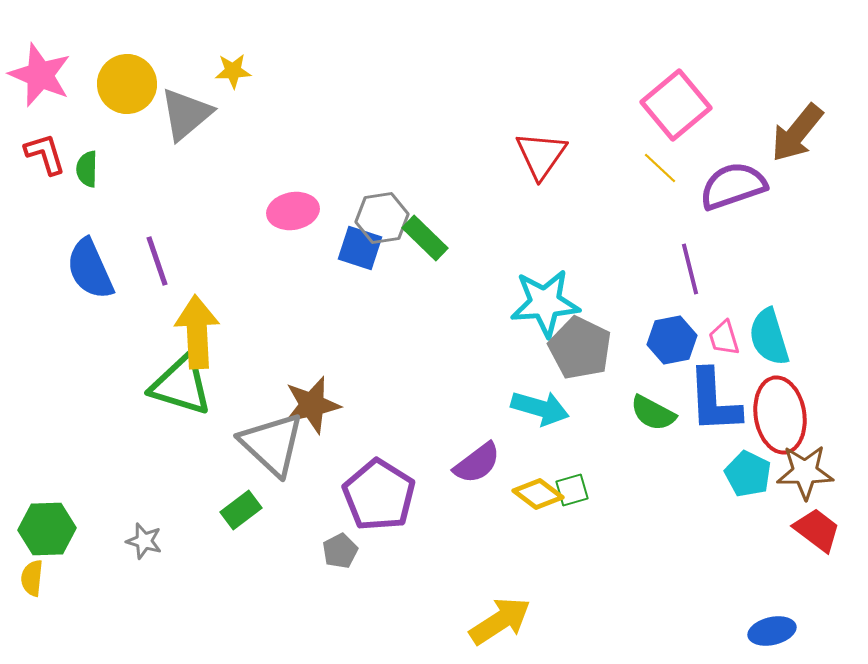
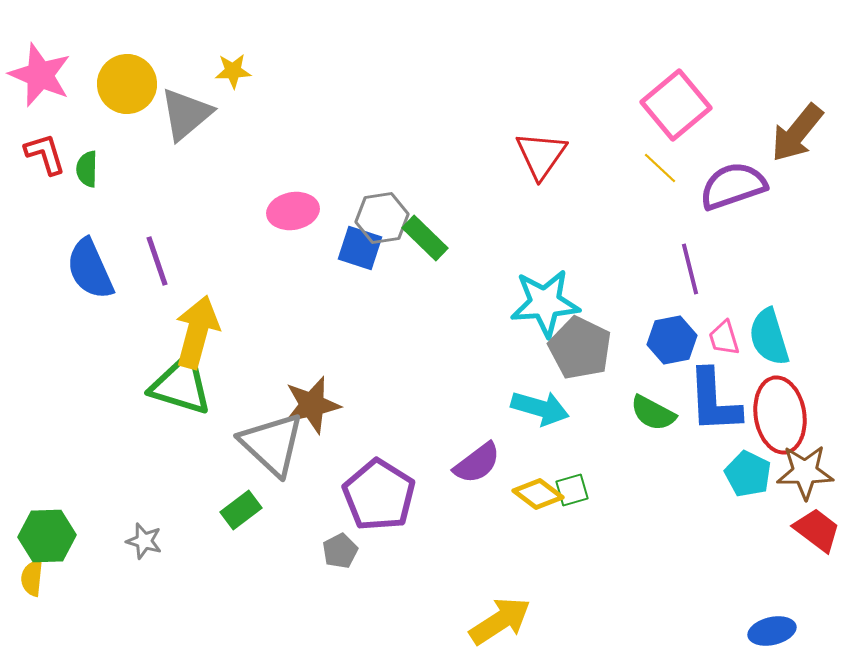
yellow arrow at (197, 332): rotated 18 degrees clockwise
green hexagon at (47, 529): moved 7 px down
